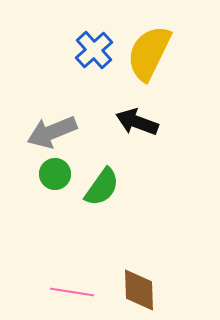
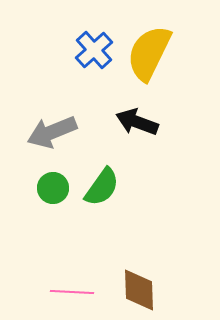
green circle: moved 2 px left, 14 px down
pink line: rotated 6 degrees counterclockwise
